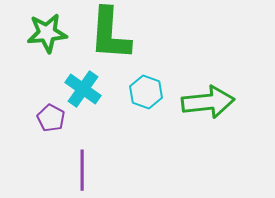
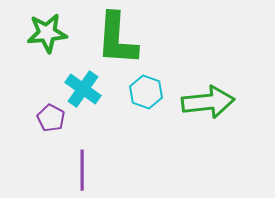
green L-shape: moved 7 px right, 5 px down
